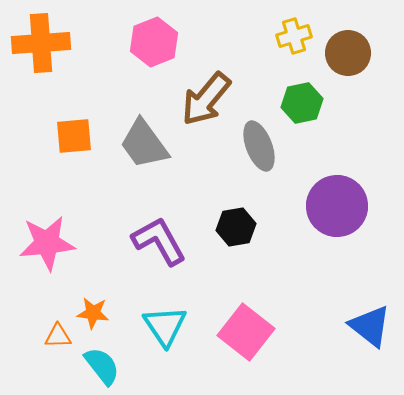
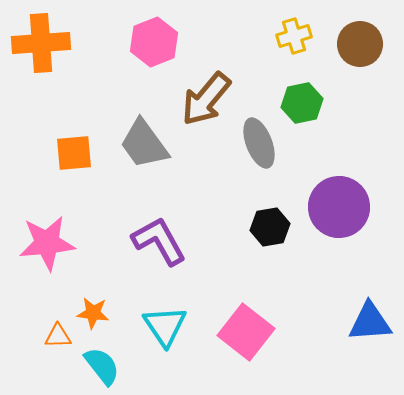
brown circle: moved 12 px right, 9 px up
orange square: moved 17 px down
gray ellipse: moved 3 px up
purple circle: moved 2 px right, 1 px down
black hexagon: moved 34 px right
blue triangle: moved 4 px up; rotated 42 degrees counterclockwise
